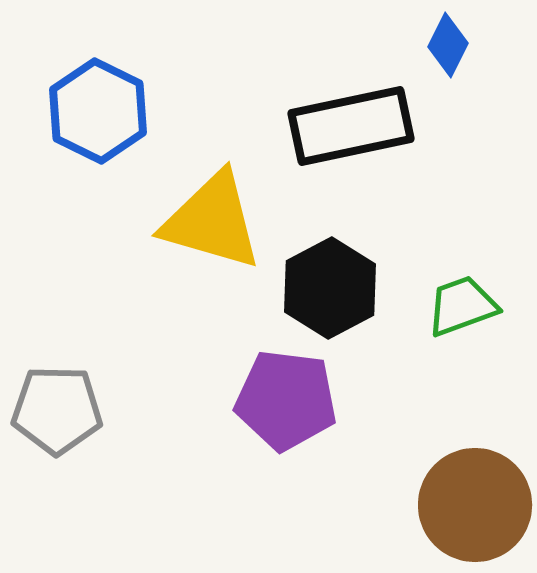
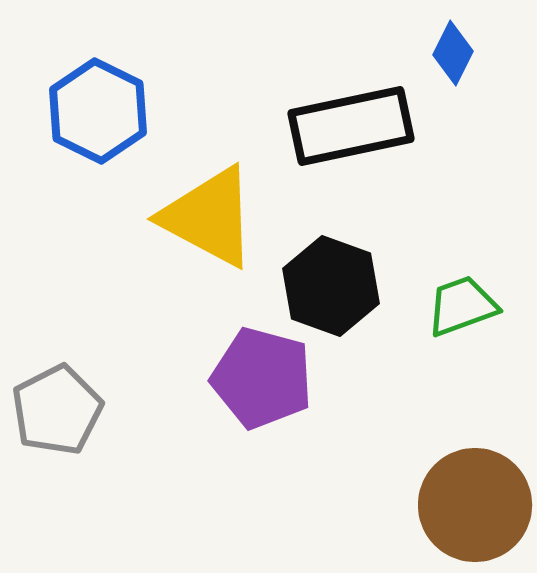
blue diamond: moved 5 px right, 8 px down
yellow triangle: moved 3 px left, 4 px up; rotated 12 degrees clockwise
black hexagon: moved 1 px right, 2 px up; rotated 12 degrees counterclockwise
purple pentagon: moved 24 px left, 22 px up; rotated 8 degrees clockwise
gray pentagon: rotated 28 degrees counterclockwise
